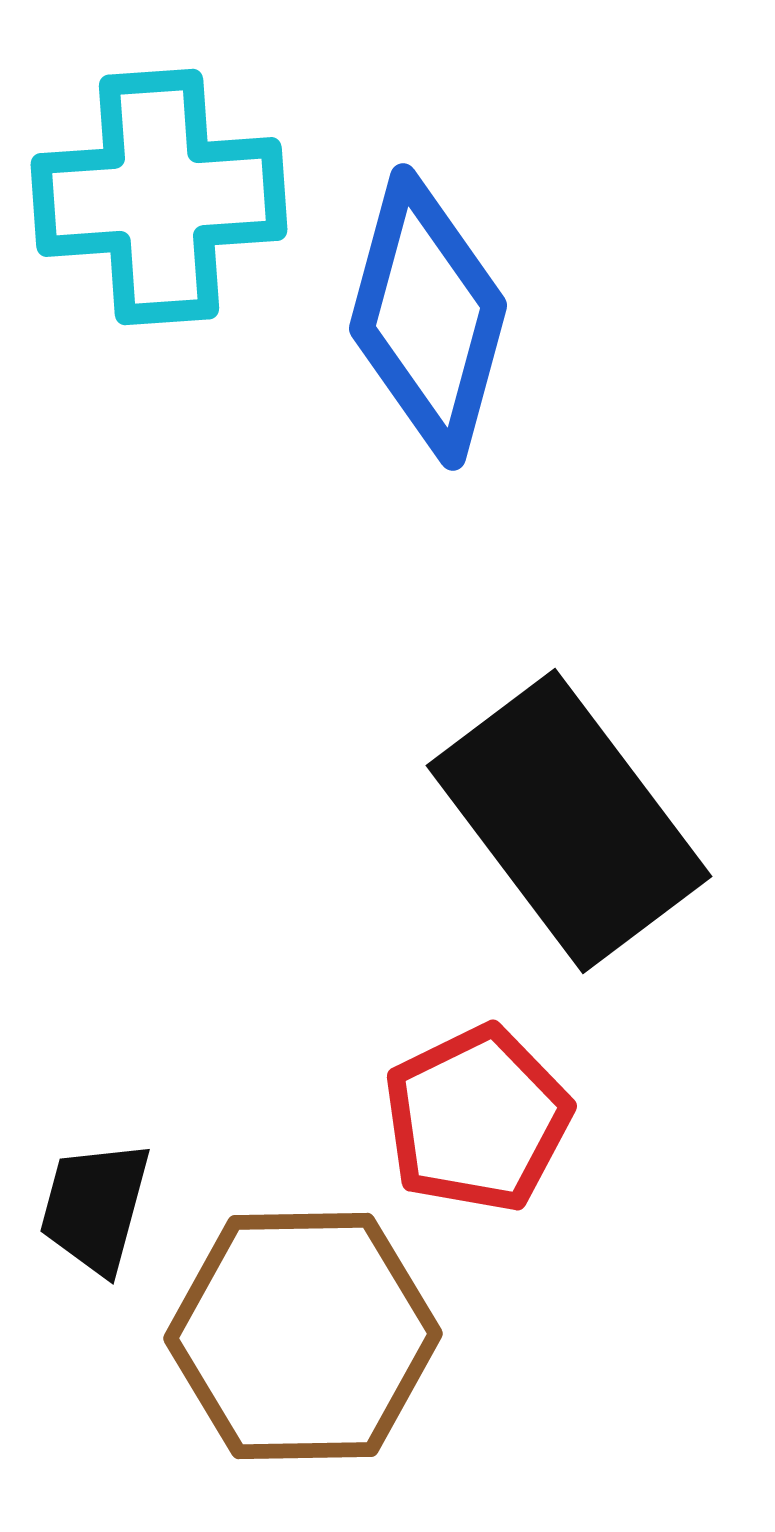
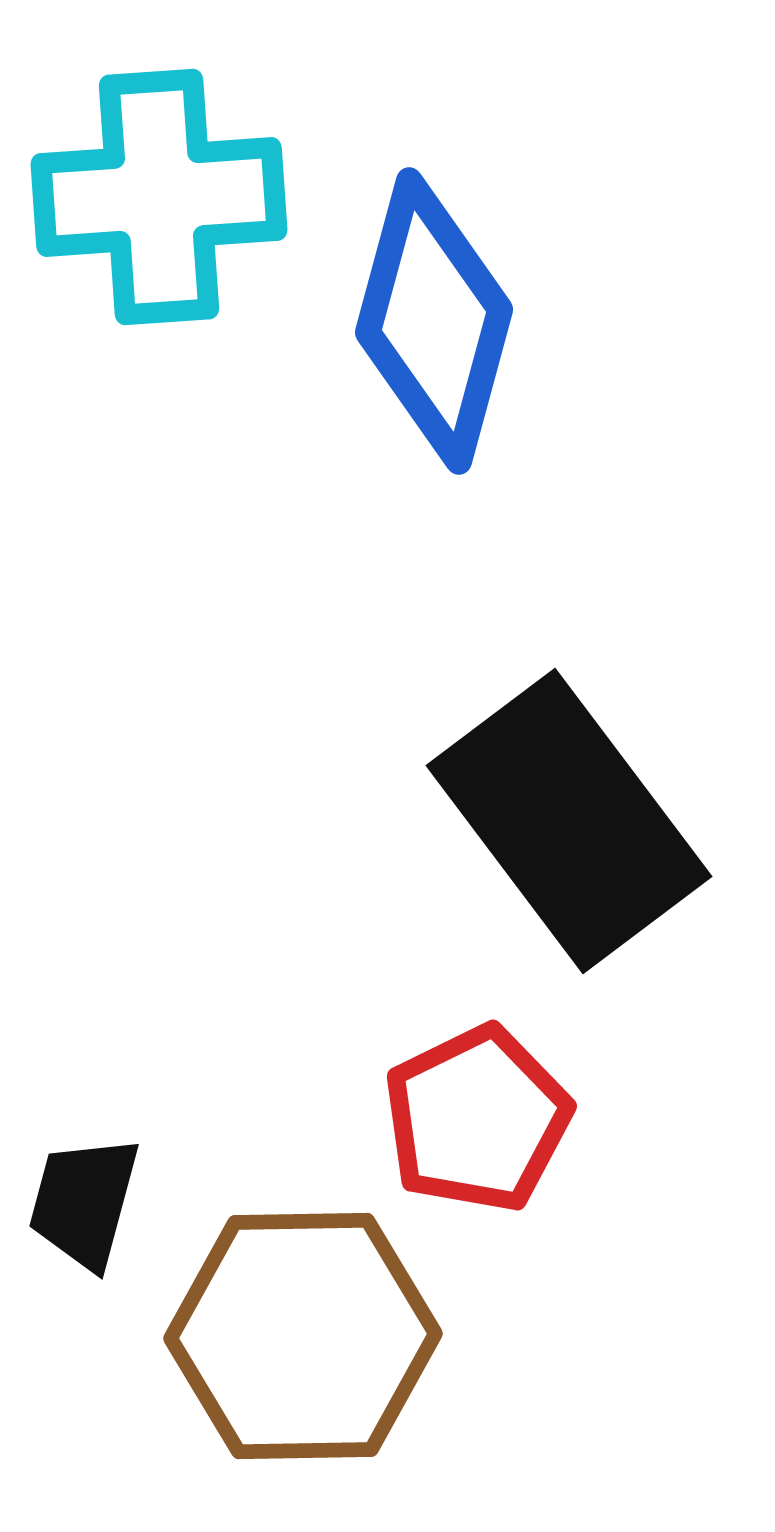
blue diamond: moved 6 px right, 4 px down
black trapezoid: moved 11 px left, 5 px up
